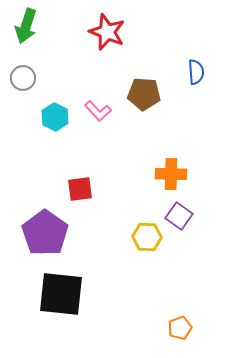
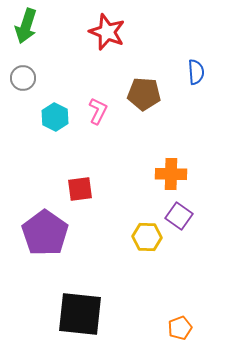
pink L-shape: rotated 112 degrees counterclockwise
black square: moved 19 px right, 20 px down
